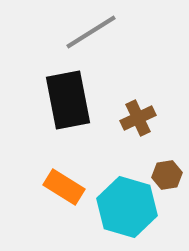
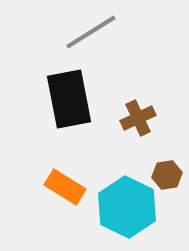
black rectangle: moved 1 px right, 1 px up
orange rectangle: moved 1 px right
cyan hexagon: rotated 10 degrees clockwise
